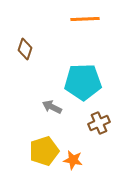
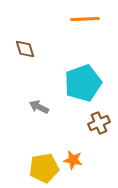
brown diamond: rotated 35 degrees counterclockwise
cyan pentagon: moved 1 px down; rotated 18 degrees counterclockwise
gray arrow: moved 13 px left
yellow pentagon: moved 17 px down; rotated 8 degrees clockwise
